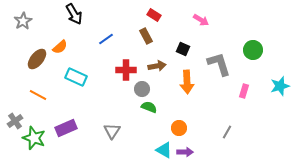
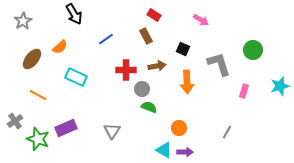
brown ellipse: moved 5 px left
green star: moved 4 px right, 1 px down
